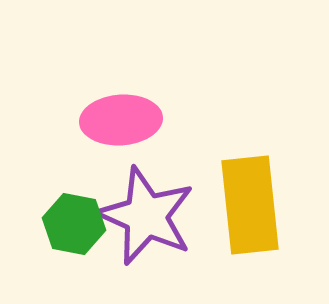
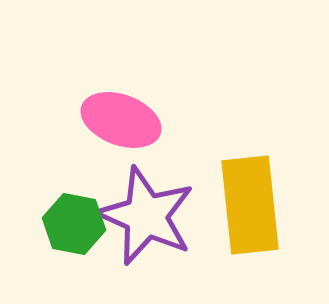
pink ellipse: rotated 24 degrees clockwise
